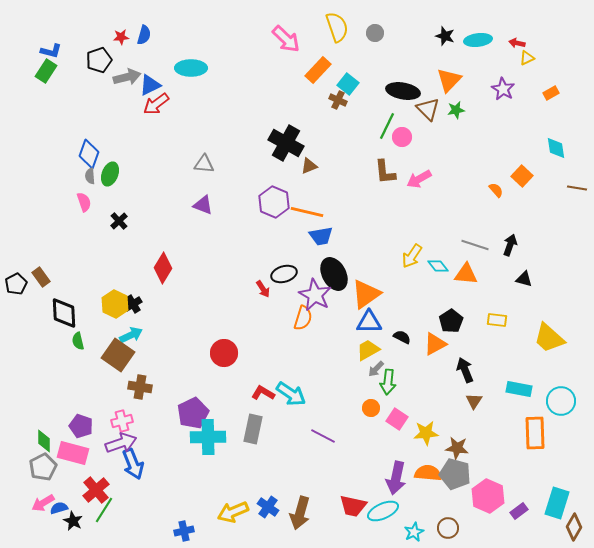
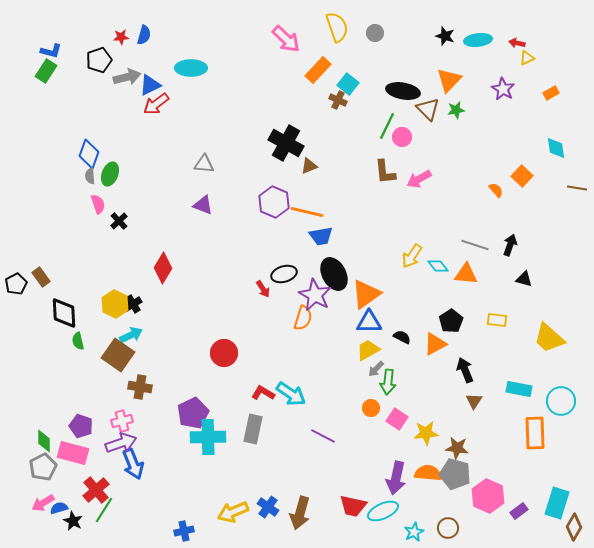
pink semicircle at (84, 202): moved 14 px right, 2 px down
